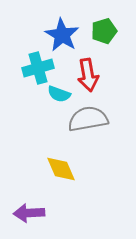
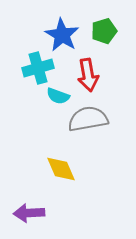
cyan semicircle: moved 1 px left, 2 px down
